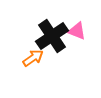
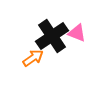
pink triangle: moved 2 px down
